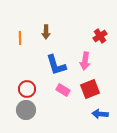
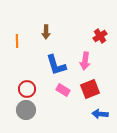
orange line: moved 3 px left, 3 px down
